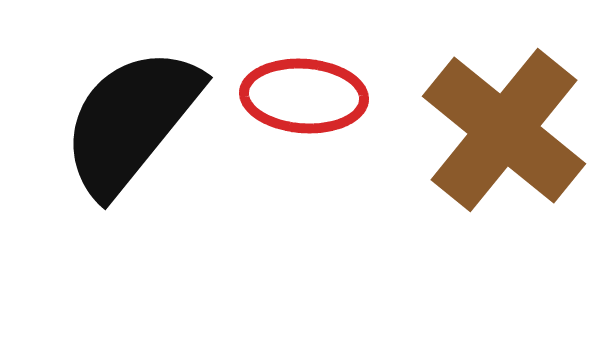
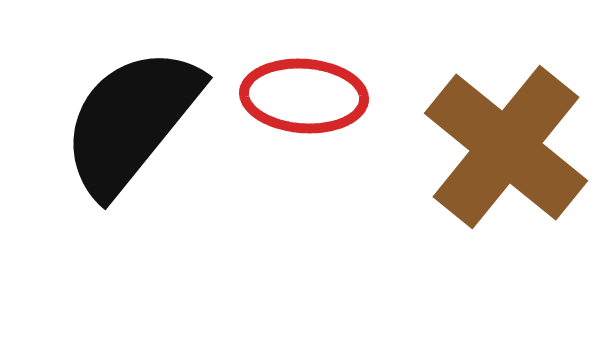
brown cross: moved 2 px right, 17 px down
